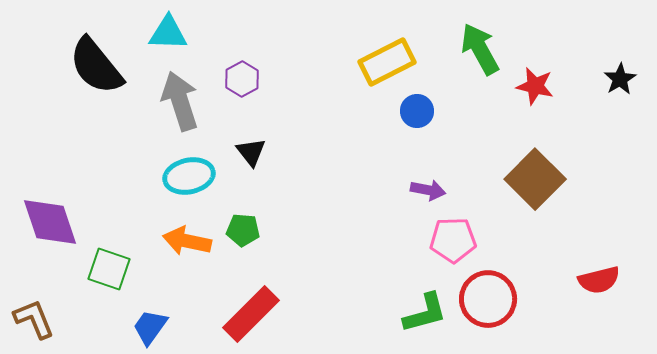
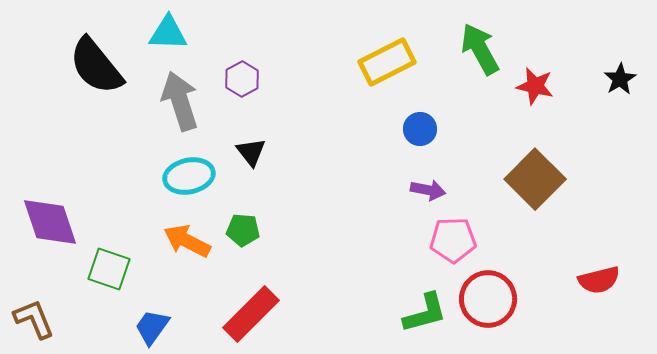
blue circle: moved 3 px right, 18 px down
orange arrow: rotated 15 degrees clockwise
blue trapezoid: moved 2 px right
